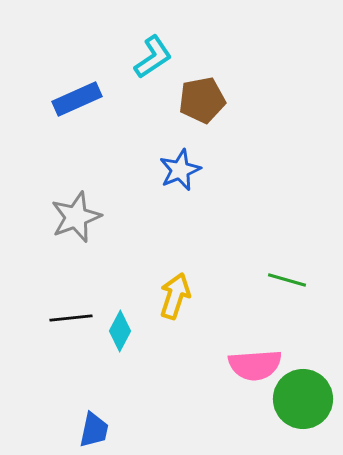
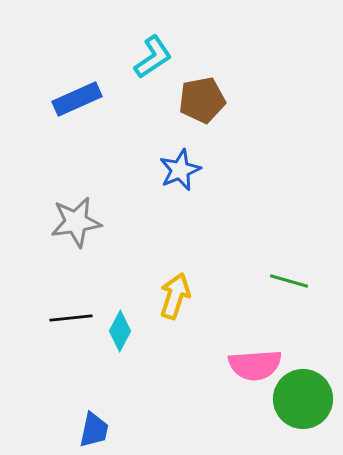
gray star: moved 5 px down; rotated 12 degrees clockwise
green line: moved 2 px right, 1 px down
